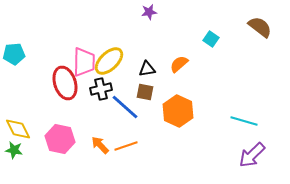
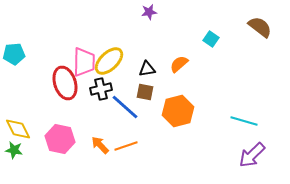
orange hexagon: rotated 20 degrees clockwise
